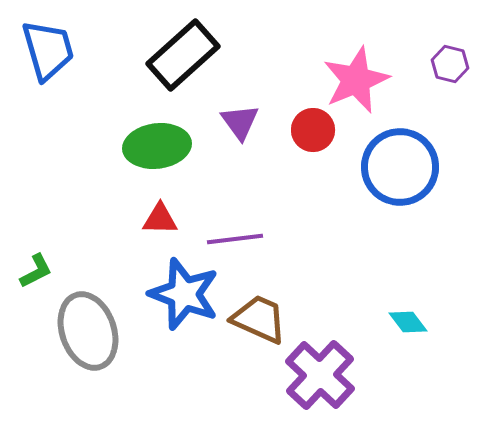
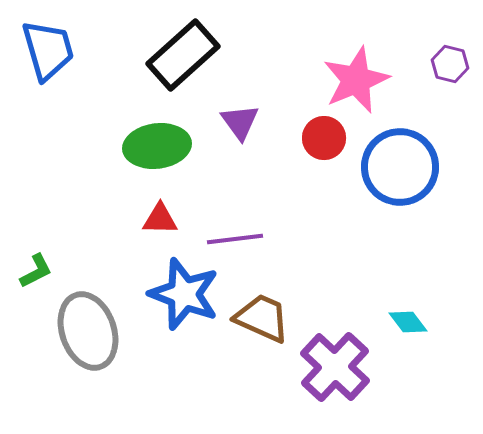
red circle: moved 11 px right, 8 px down
brown trapezoid: moved 3 px right, 1 px up
purple cross: moved 15 px right, 8 px up
